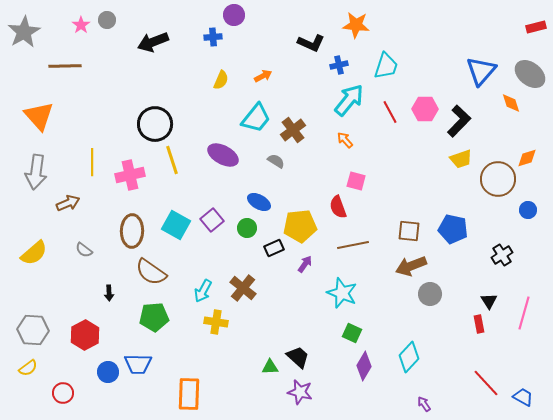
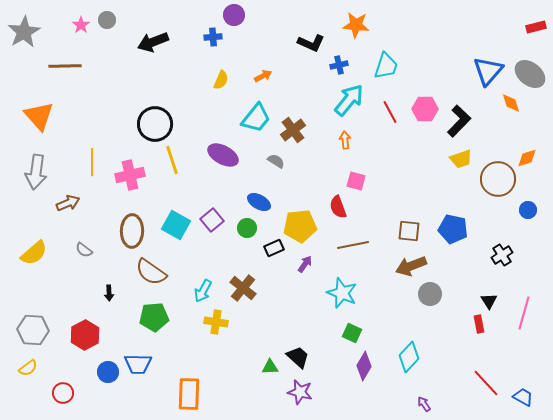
blue triangle at (481, 71): moved 7 px right
orange arrow at (345, 140): rotated 36 degrees clockwise
